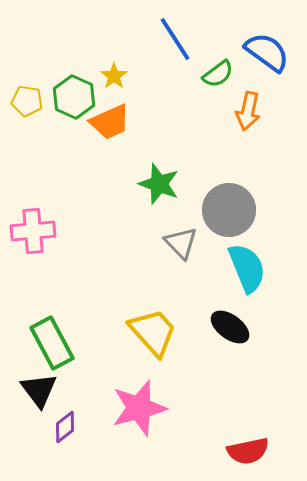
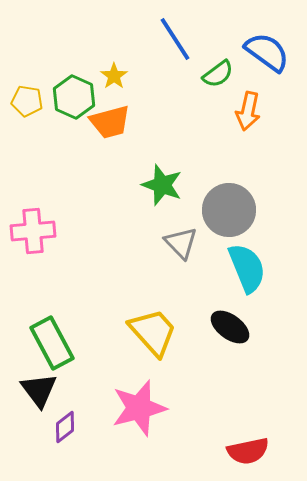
orange trapezoid: rotated 9 degrees clockwise
green star: moved 3 px right, 1 px down
